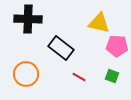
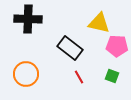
black rectangle: moved 9 px right
red line: rotated 32 degrees clockwise
